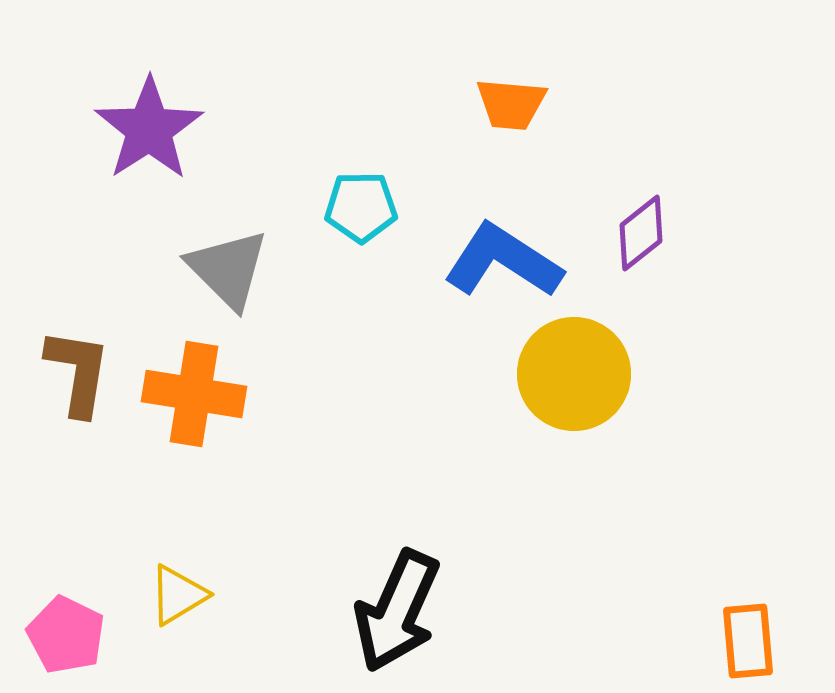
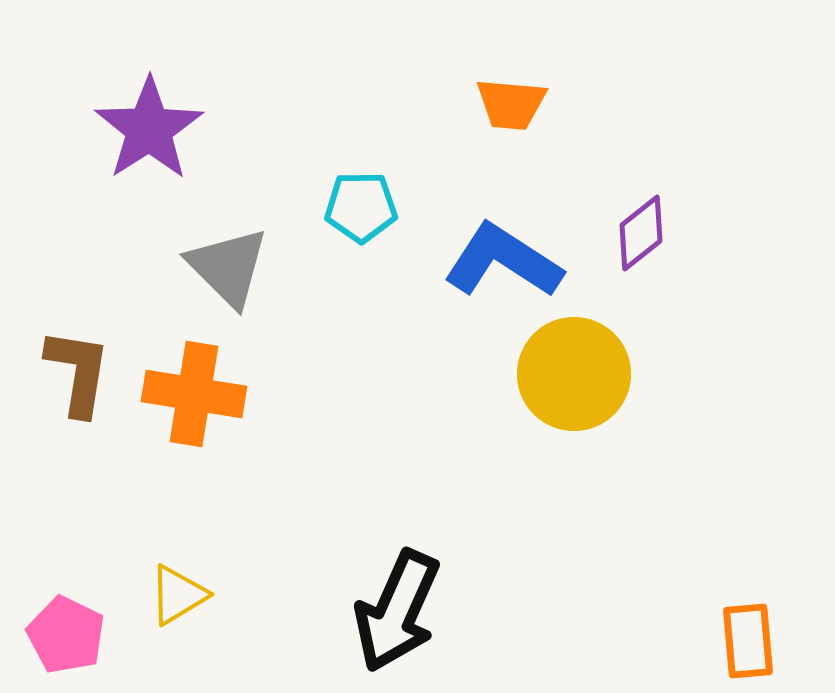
gray triangle: moved 2 px up
